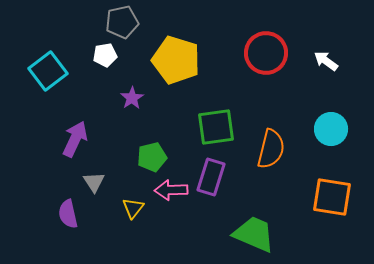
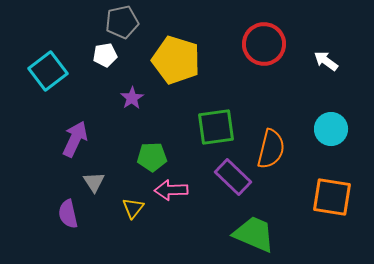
red circle: moved 2 px left, 9 px up
green pentagon: rotated 12 degrees clockwise
purple rectangle: moved 22 px right; rotated 63 degrees counterclockwise
